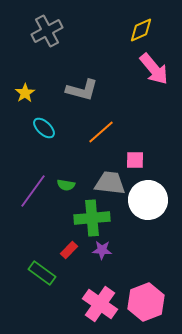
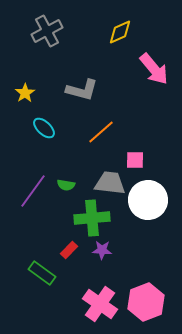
yellow diamond: moved 21 px left, 2 px down
